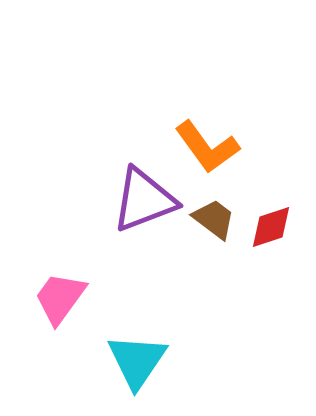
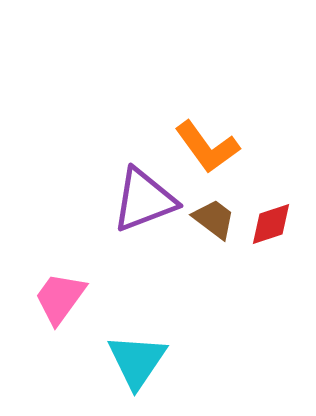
red diamond: moved 3 px up
